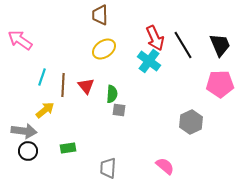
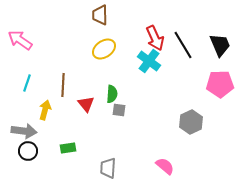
cyan line: moved 15 px left, 6 px down
red triangle: moved 18 px down
yellow arrow: rotated 36 degrees counterclockwise
